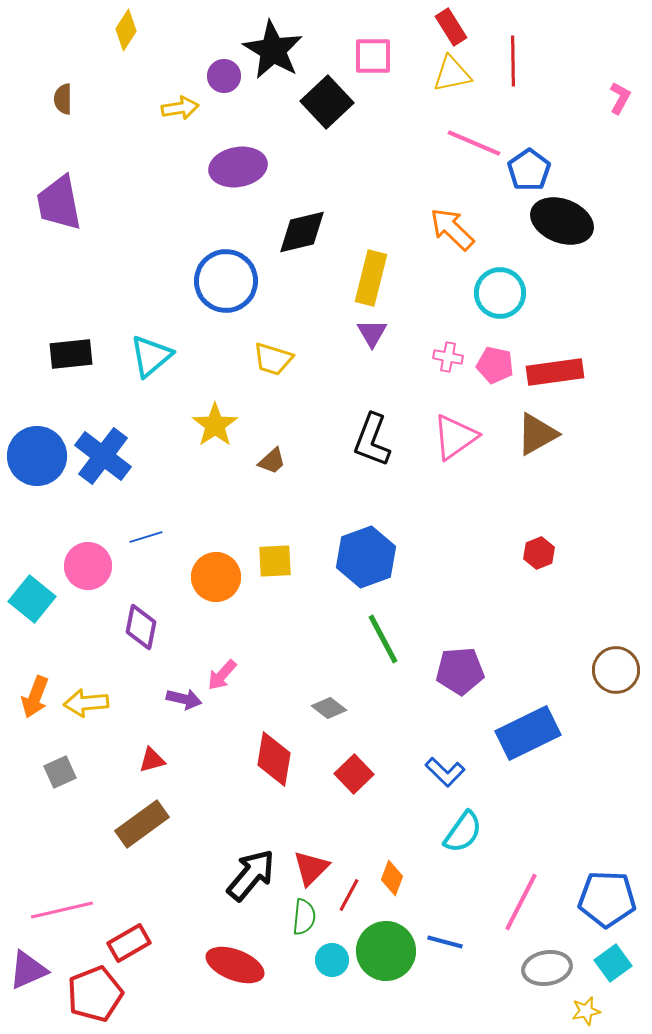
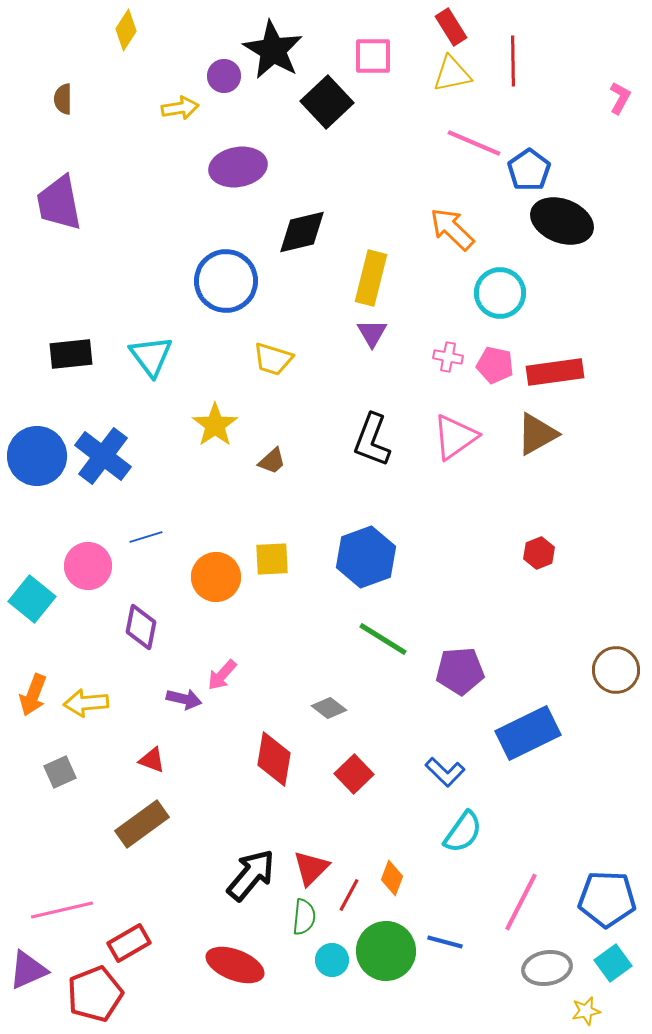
cyan triangle at (151, 356): rotated 27 degrees counterclockwise
yellow square at (275, 561): moved 3 px left, 2 px up
green line at (383, 639): rotated 30 degrees counterclockwise
orange arrow at (35, 697): moved 2 px left, 2 px up
red triangle at (152, 760): rotated 36 degrees clockwise
